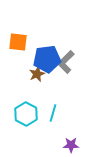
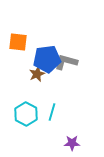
gray L-shape: rotated 60 degrees clockwise
cyan line: moved 1 px left, 1 px up
purple star: moved 1 px right, 2 px up
